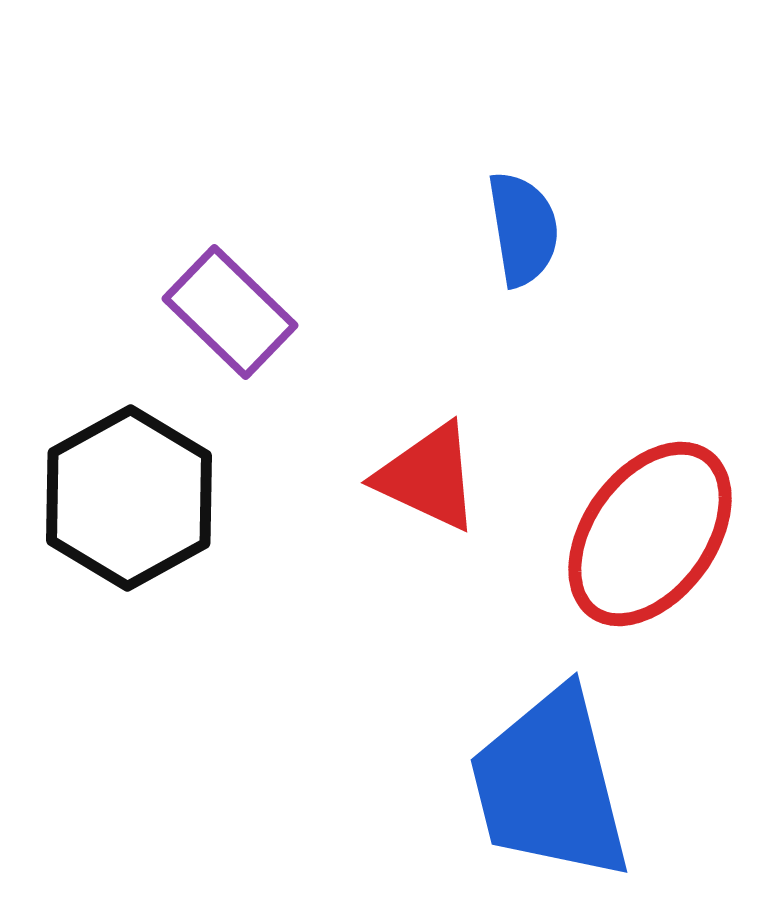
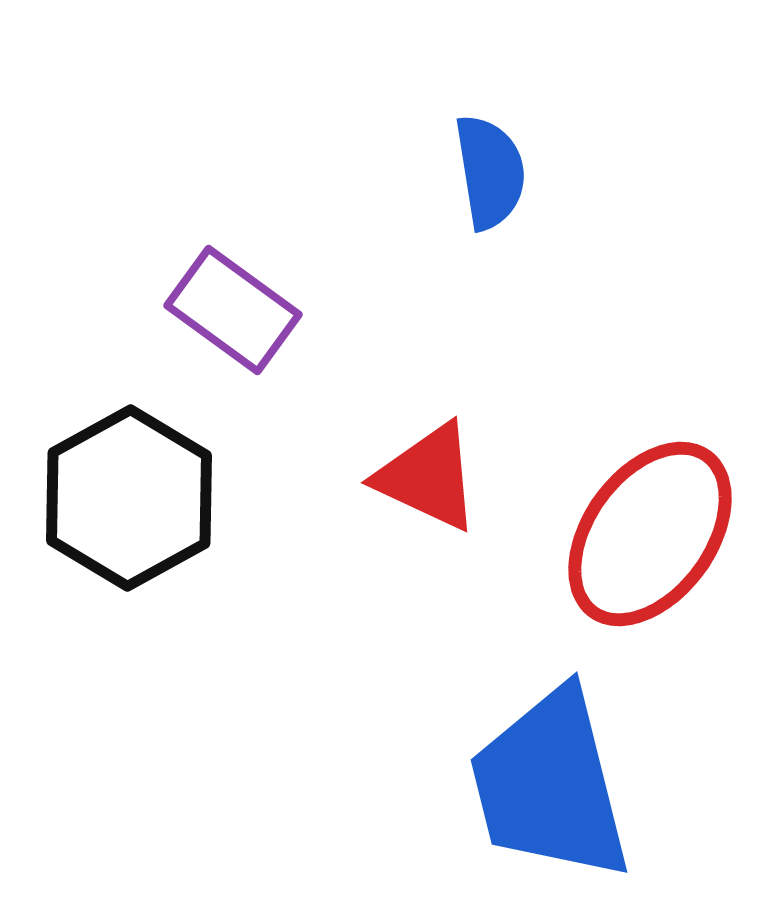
blue semicircle: moved 33 px left, 57 px up
purple rectangle: moved 3 px right, 2 px up; rotated 8 degrees counterclockwise
